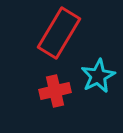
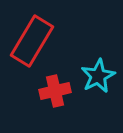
red rectangle: moved 27 px left, 8 px down
